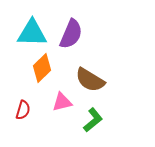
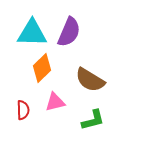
purple semicircle: moved 2 px left, 2 px up
pink triangle: moved 7 px left
red semicircle: rotated 18 degrees counterclockwise
green L-shape: rotated 25 degrees clockwise
